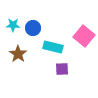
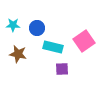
blue circle: moved 4 px right
pink square: moved 5 px down; rotated 15 degrees clockwise
brown star: rotated 24 degrees counterclockwise
